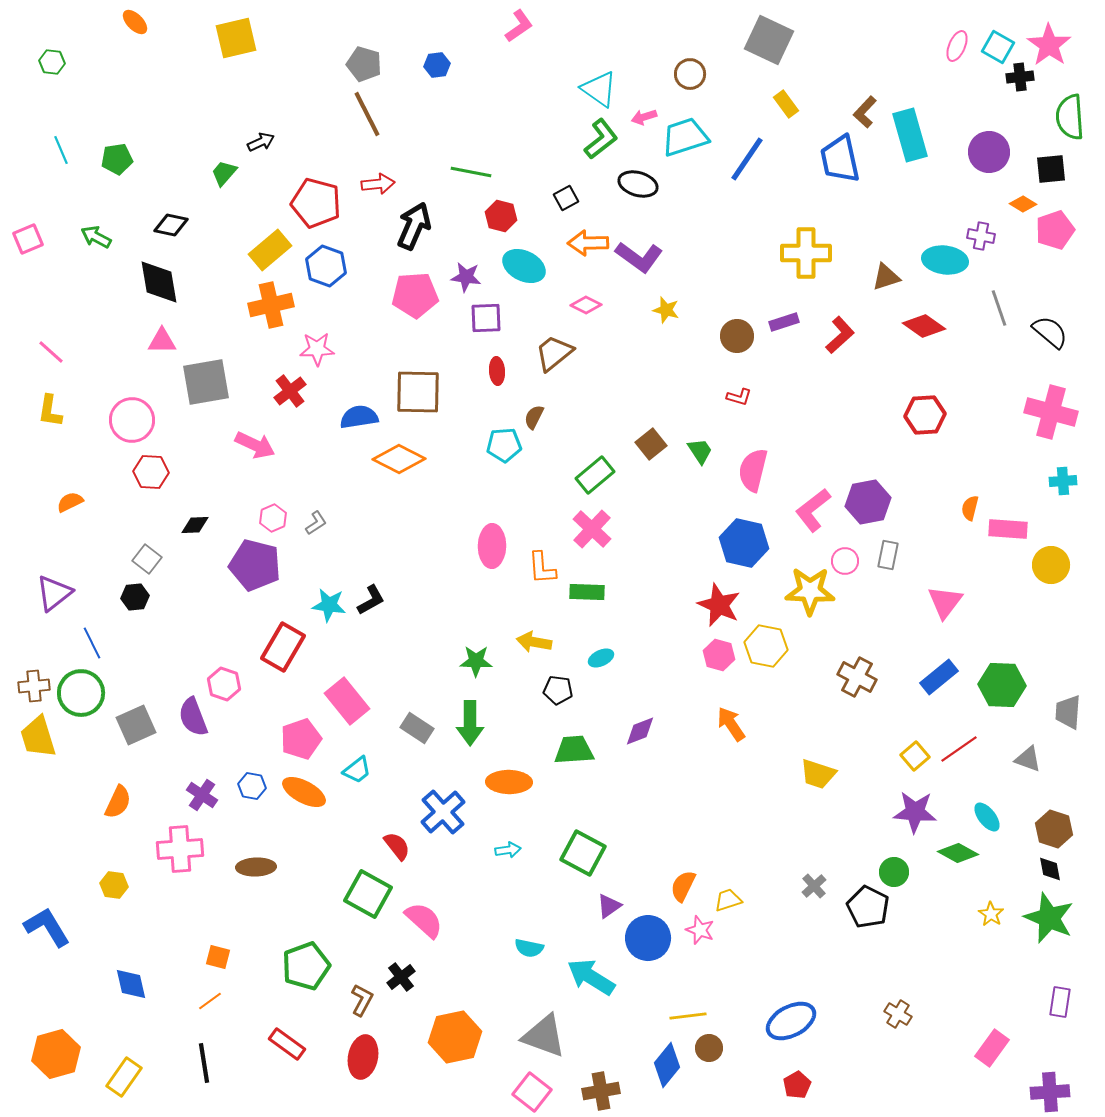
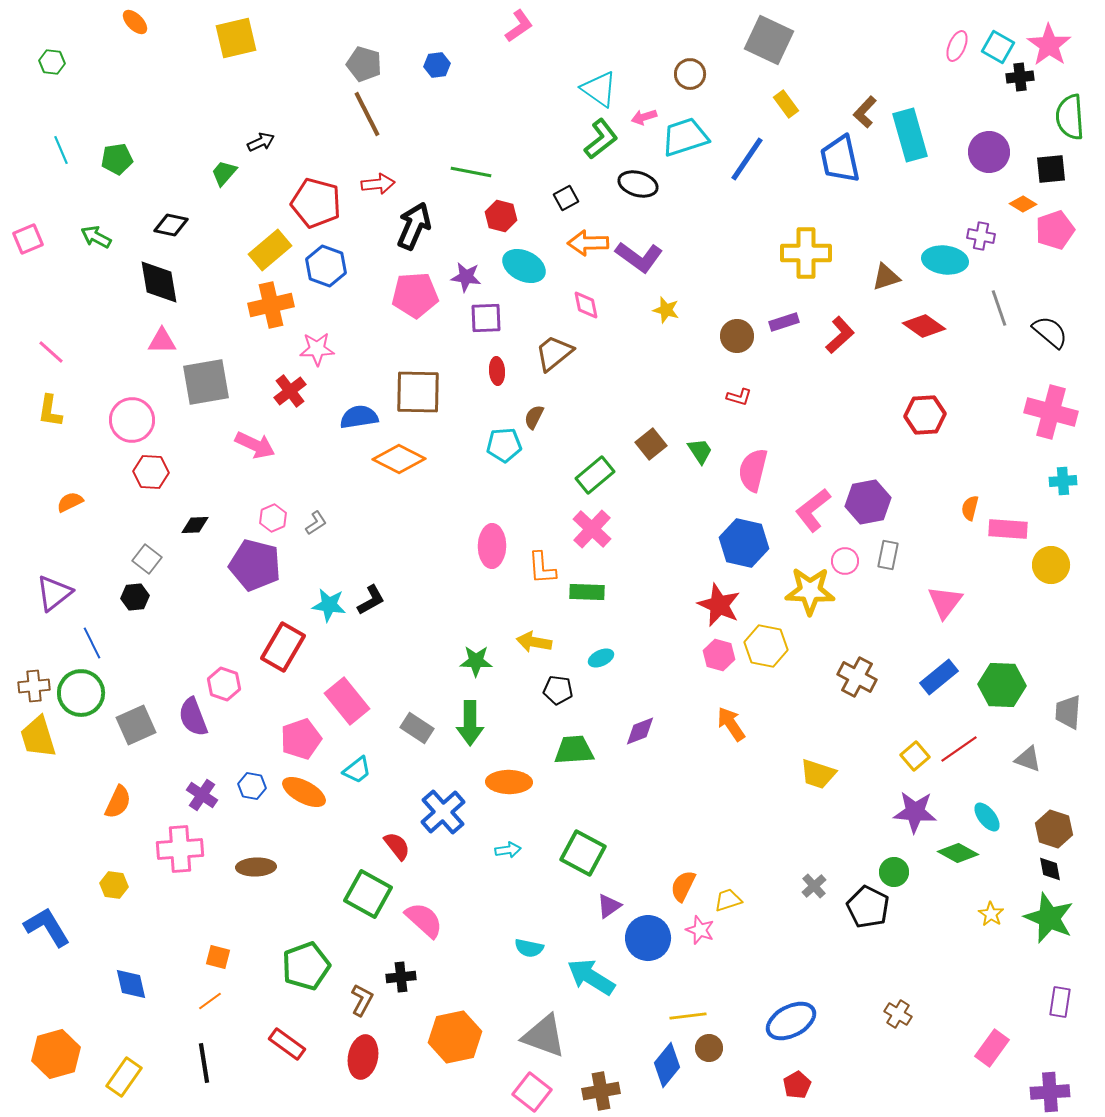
pink diamond at (586, 305): rotated 52 degrees clockwise
black cross at (401, 977): rotated 32 degrees clockwise
